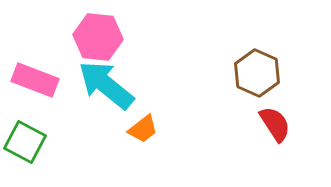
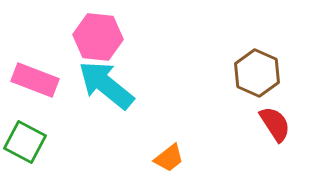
orange trapezoid: moved 26 px right, 29 px down
